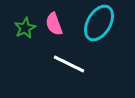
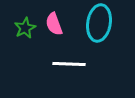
cyan ellipse: rotated 21 degrees counterclockwise
white line: rotated 24 degrees counterclockwise
